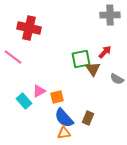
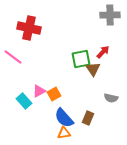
red arrow: moved 2 px left
gray semicircle: moved 6 px left, 19 px down; rotated 16 degrees counterclockwise
orange square: moved 3 px left, 3 px up; rotated 16 degrees counterclockwise
